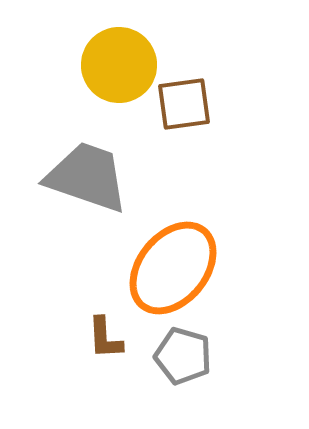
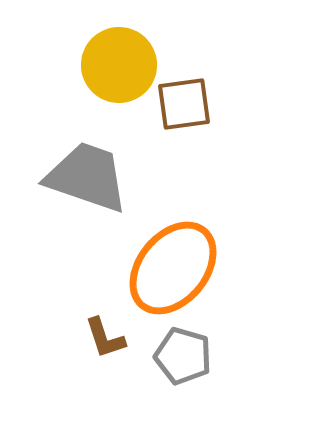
brown L-shape: rotated 15 degrees counterclockwise
